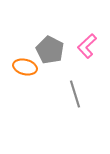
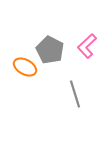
orange ellipse: rotated 15 degrees clockwise
